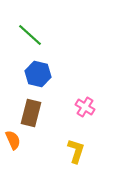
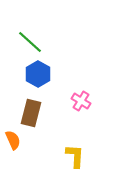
green line: moved 7 px down
blue hexagon: rotated 15 degrees clockwise
pink cross: moved 4 px left, 6 px up
yellow L-shape: moved 1 px left, 5 px down; rotated 15 degrees counterclockwise
